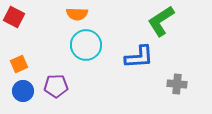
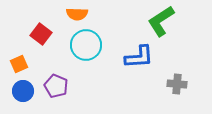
red square: moved 27 px right, 17 px down; rotated 10 degrees clockwise
purple pentagon: rotated 25 degrees clockwise
